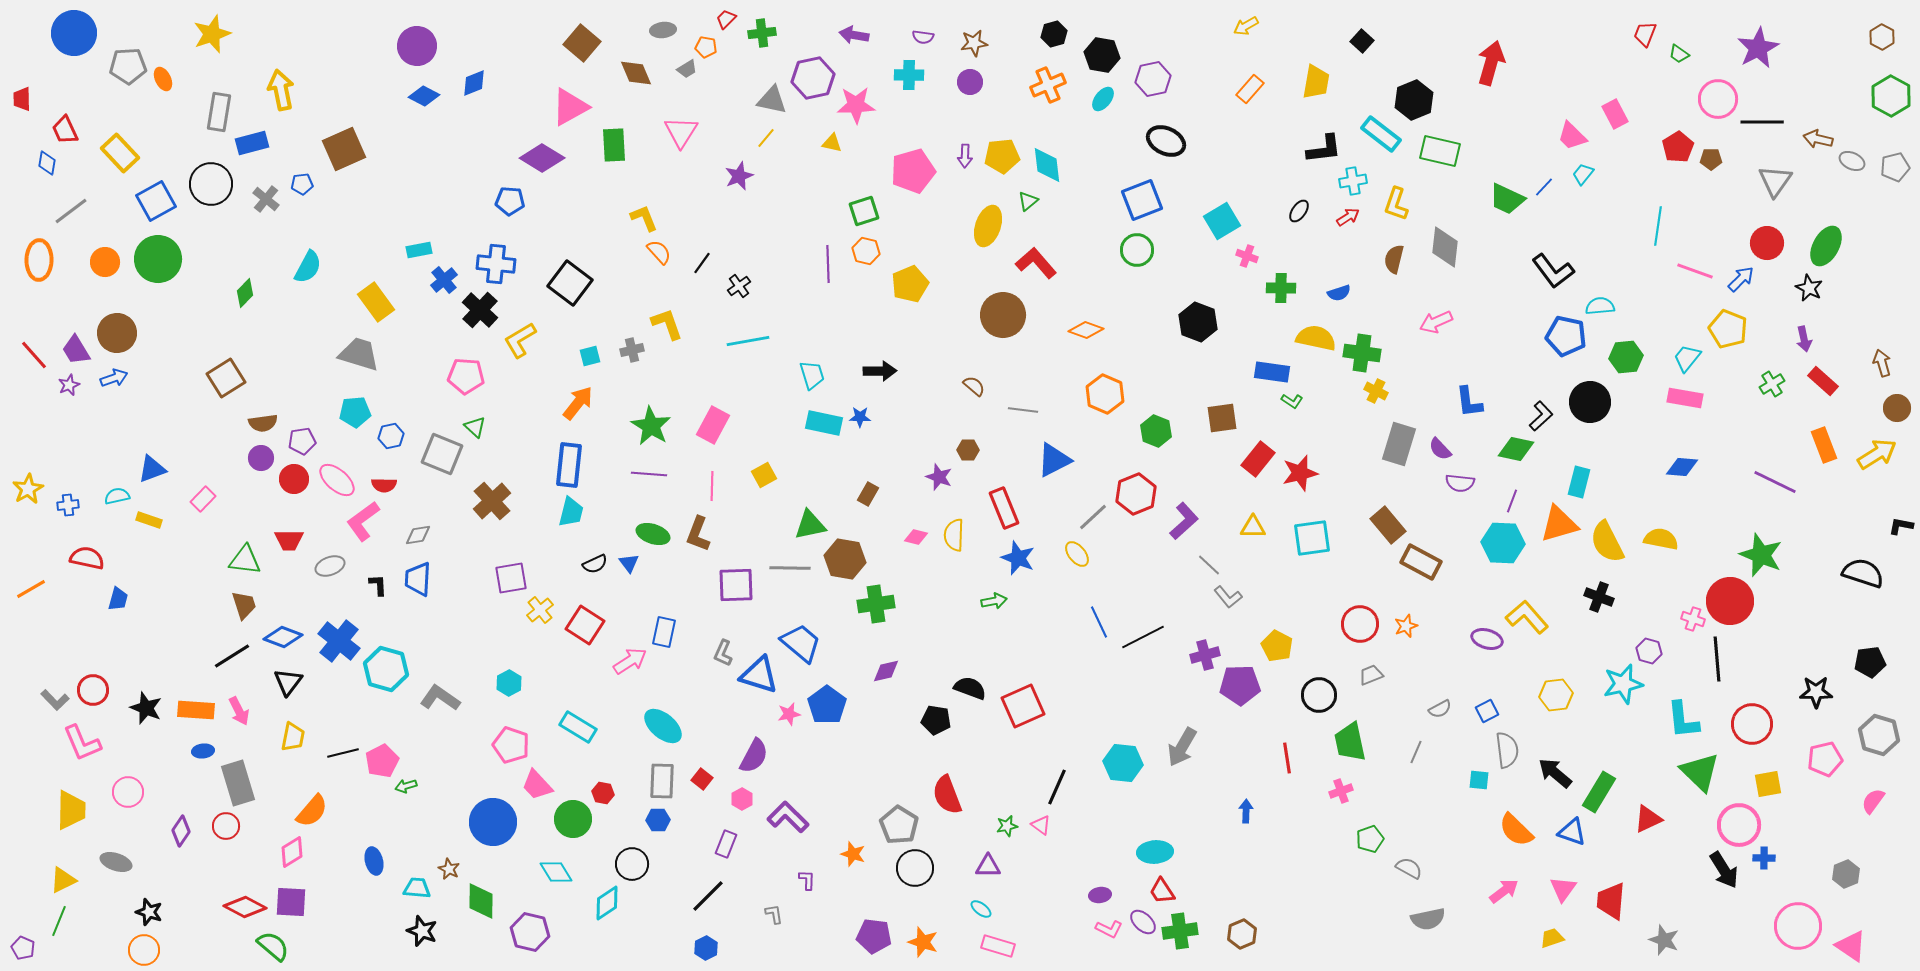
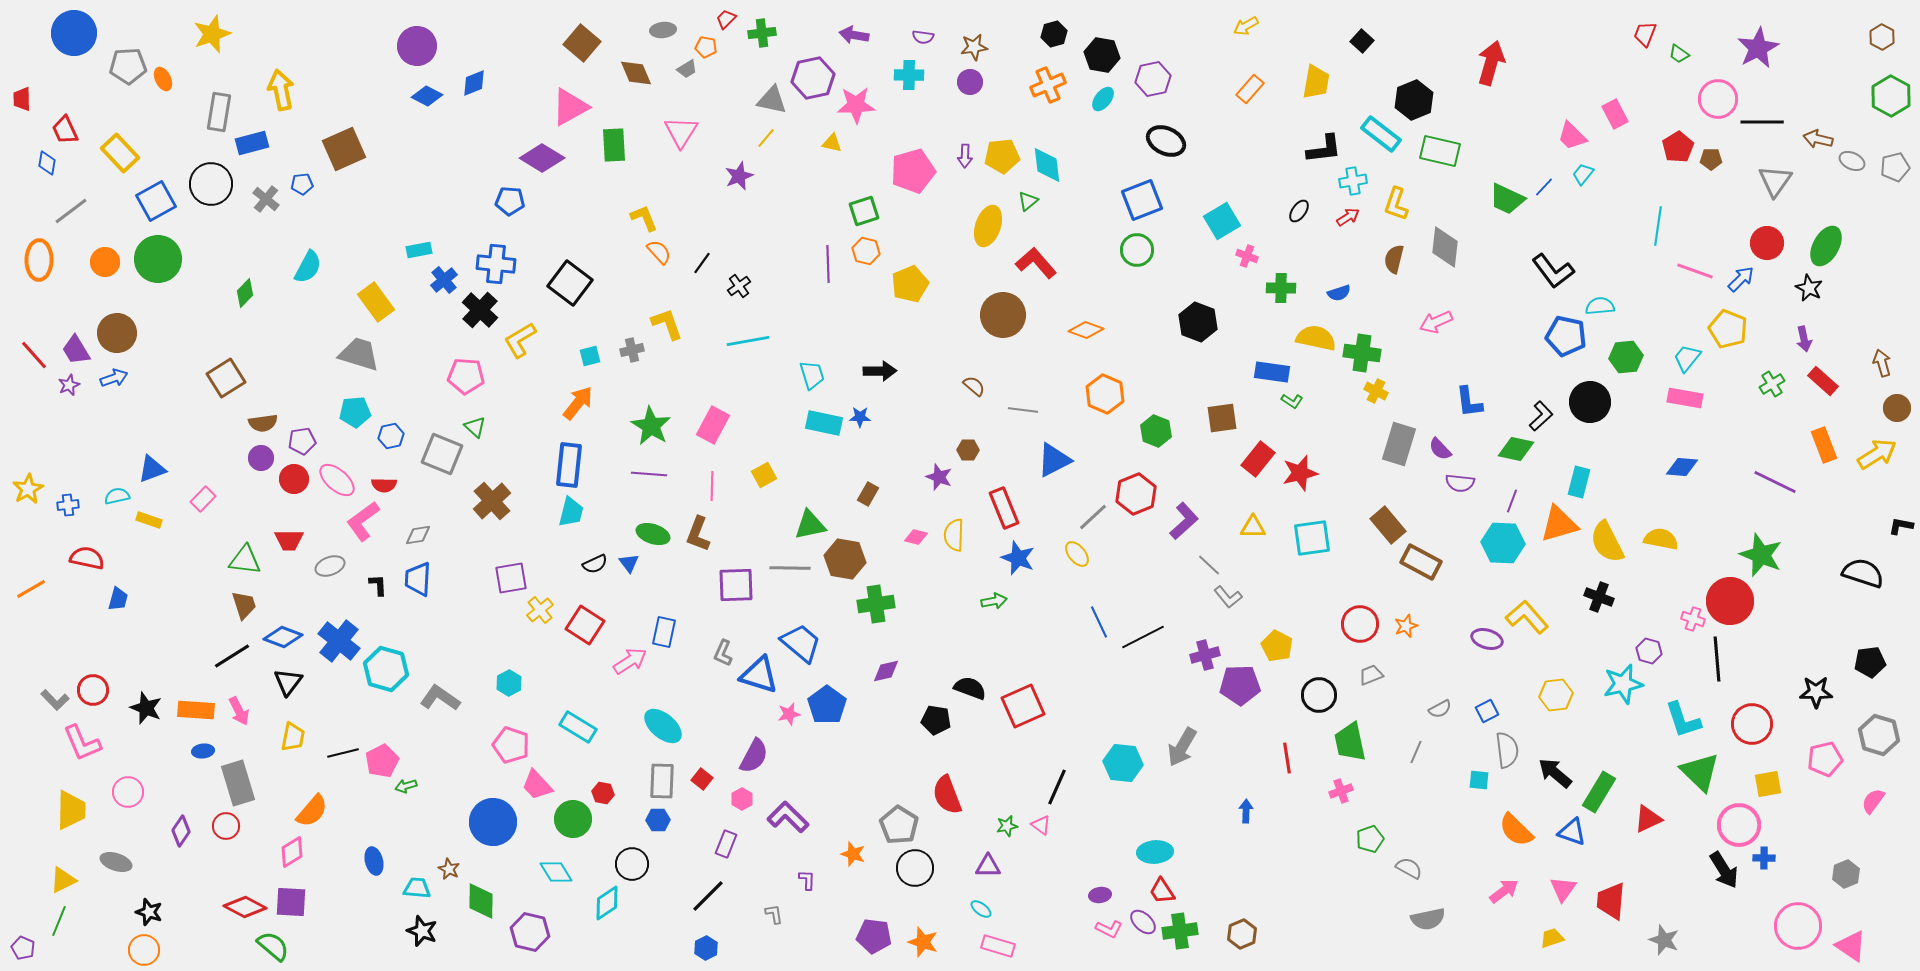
brown star at (974, 43): moved 4 px down
blue diamond at (424, 96): moved 3 px right
cyan L-shape at (1683, 720): rotated 12 degrees counterclockwise
